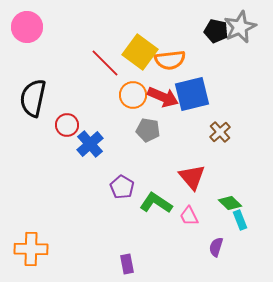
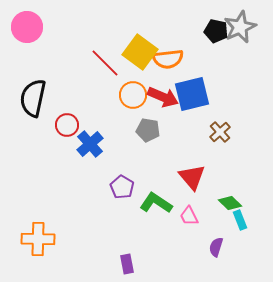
orange semicircle: moved 2 px left, 1 px up
orange cross: moved 7 px right, 10 px up
